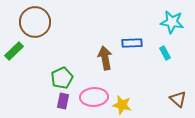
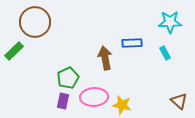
cyan star: moved 2 px left; rotated 10 degrees counterclockwise
green pentagon: moved 6 px right
brown triangle: moved 1 px right, 2 px down
